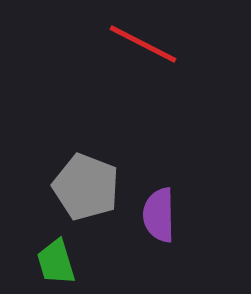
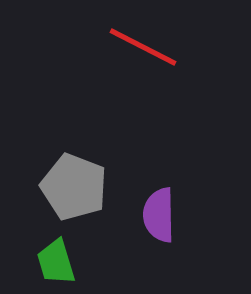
red line: moved 3 px down
gray pentagon: moved 12 px left
